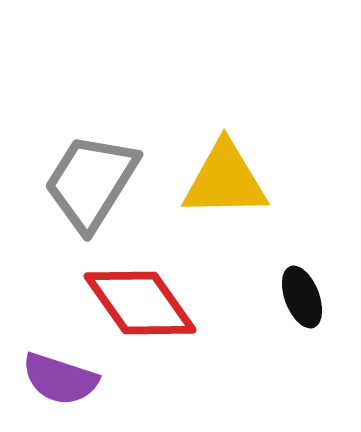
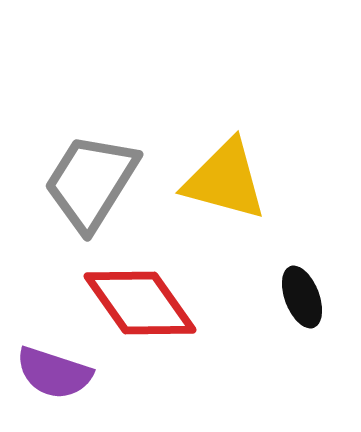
yellow triangle: rotated 16 degrees clockwise
purple semicircle: moved 6 px left, 6 px up
